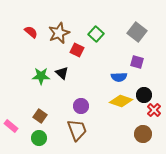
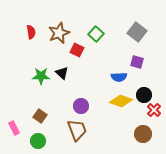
red semicircle: rotated 40 degrees clockwise
pink rectangle: moved 3 px right, 2 px down; rotated 24 degrees clockwise
green circle: moved 1 px left, 3 px down
